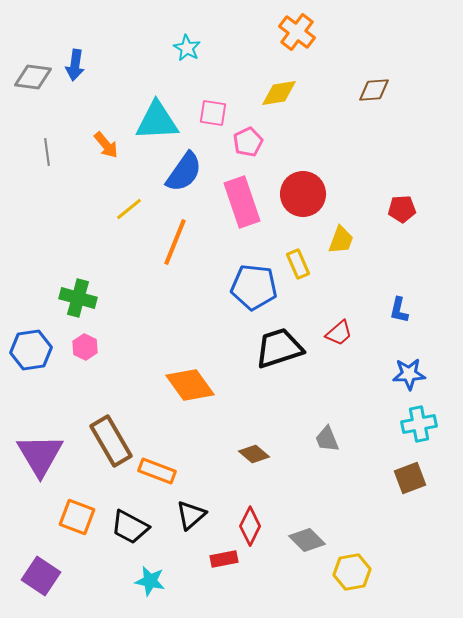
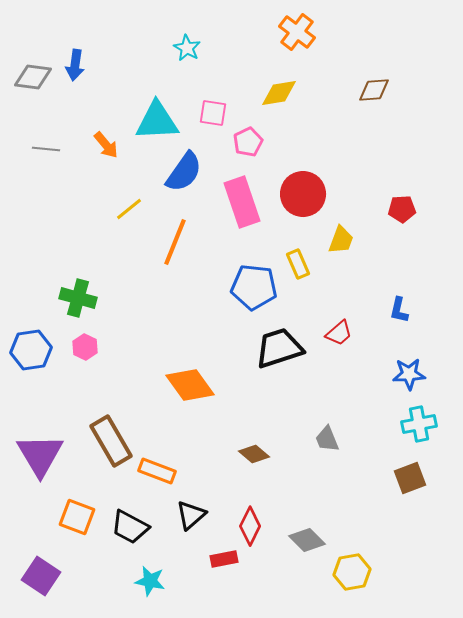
gray line at (47, 152): moved 1 px left, 3 px up; rotated 76 degrees counterclockwise
